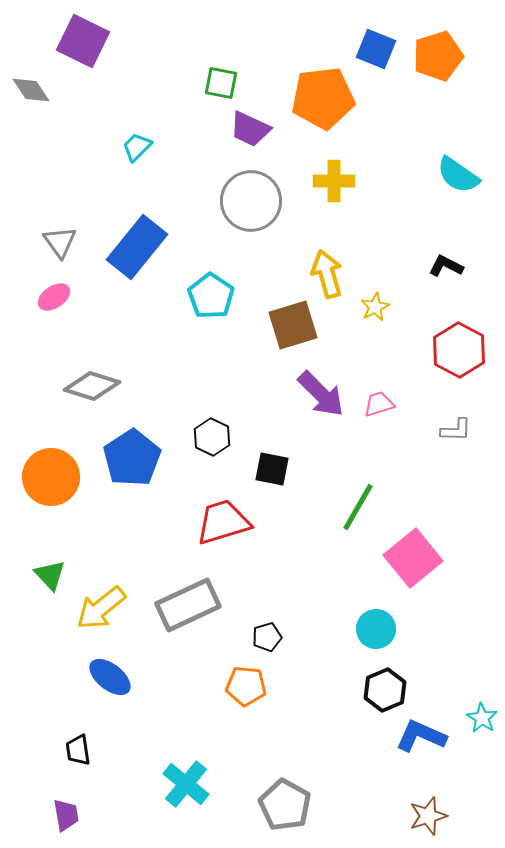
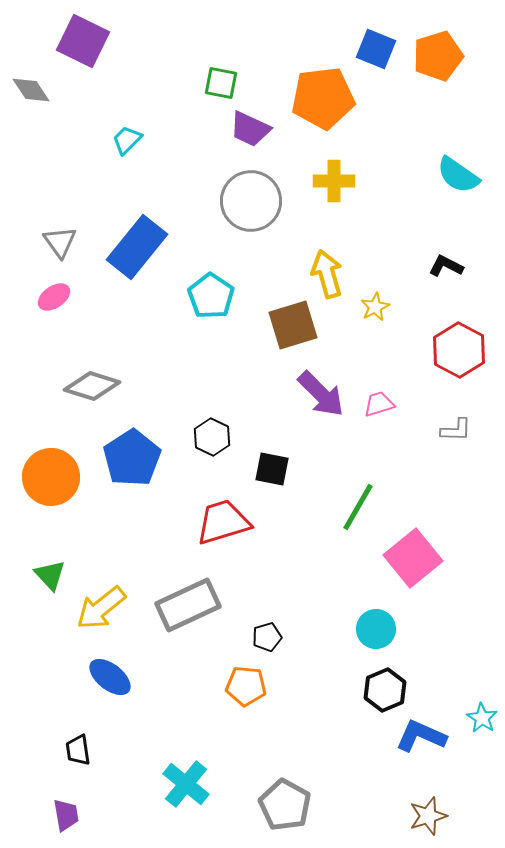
cyan trapezoid at (137, 147): moved 10 px left, 7 px up
